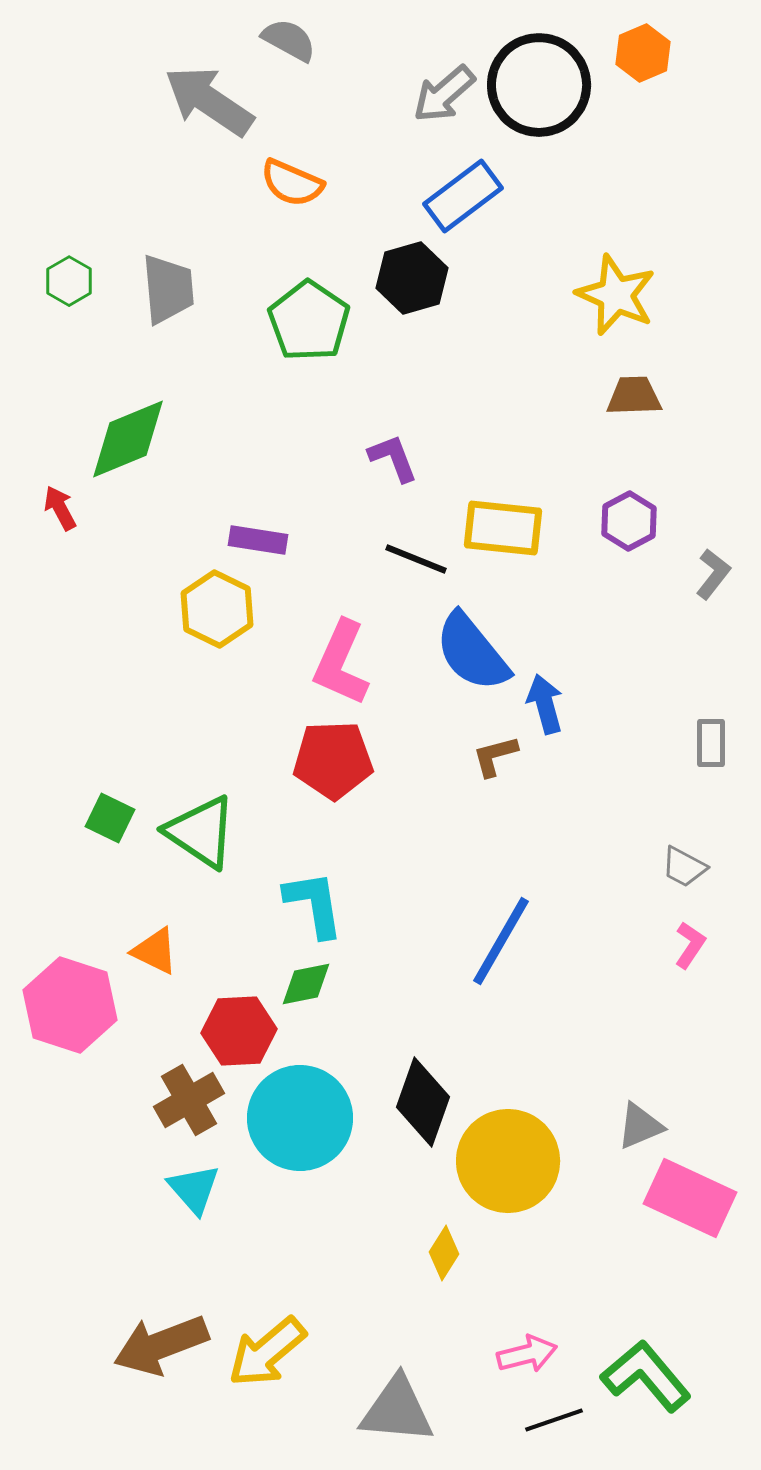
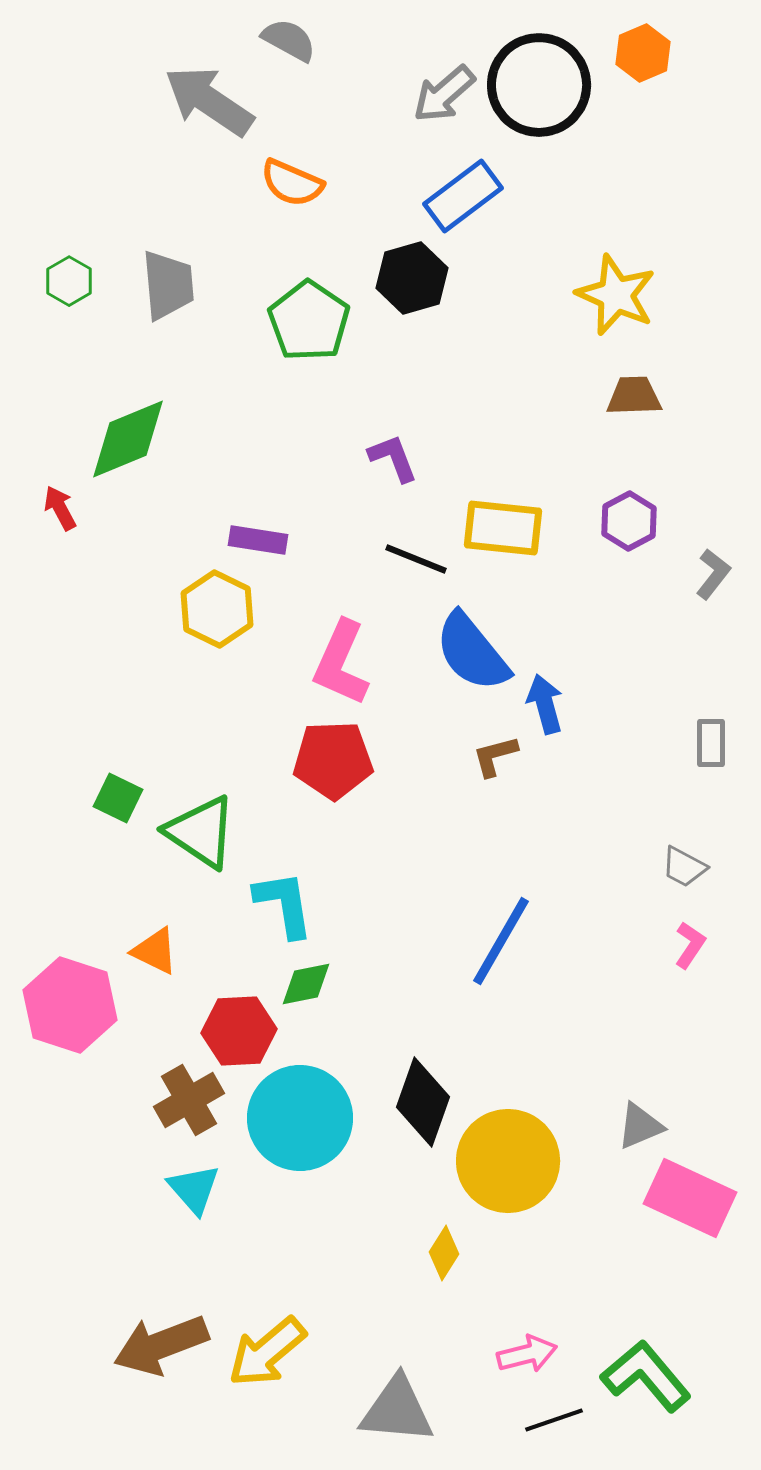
gray trapezoid at (168, 289): moved 4 px up
green square at (110, 818): moved 8 px right, 20 px up
cyan L-shape at (314, 904): moved 30 px left
